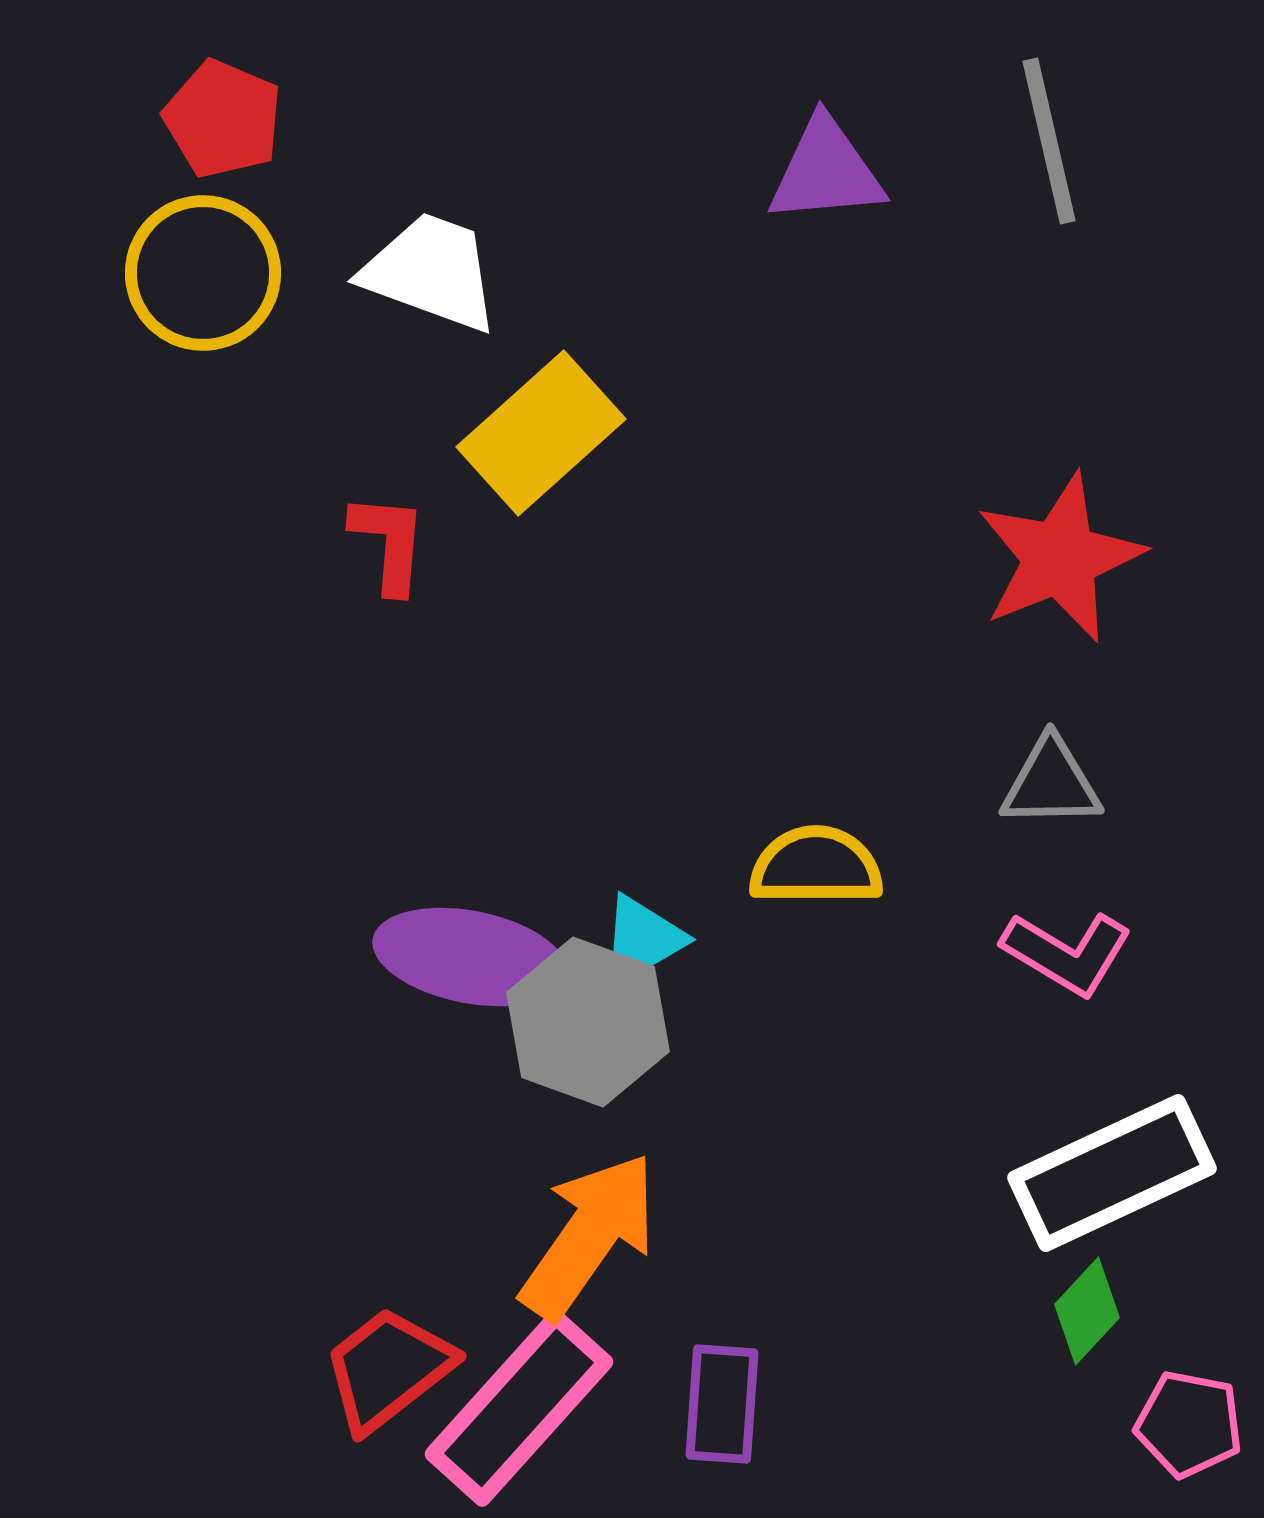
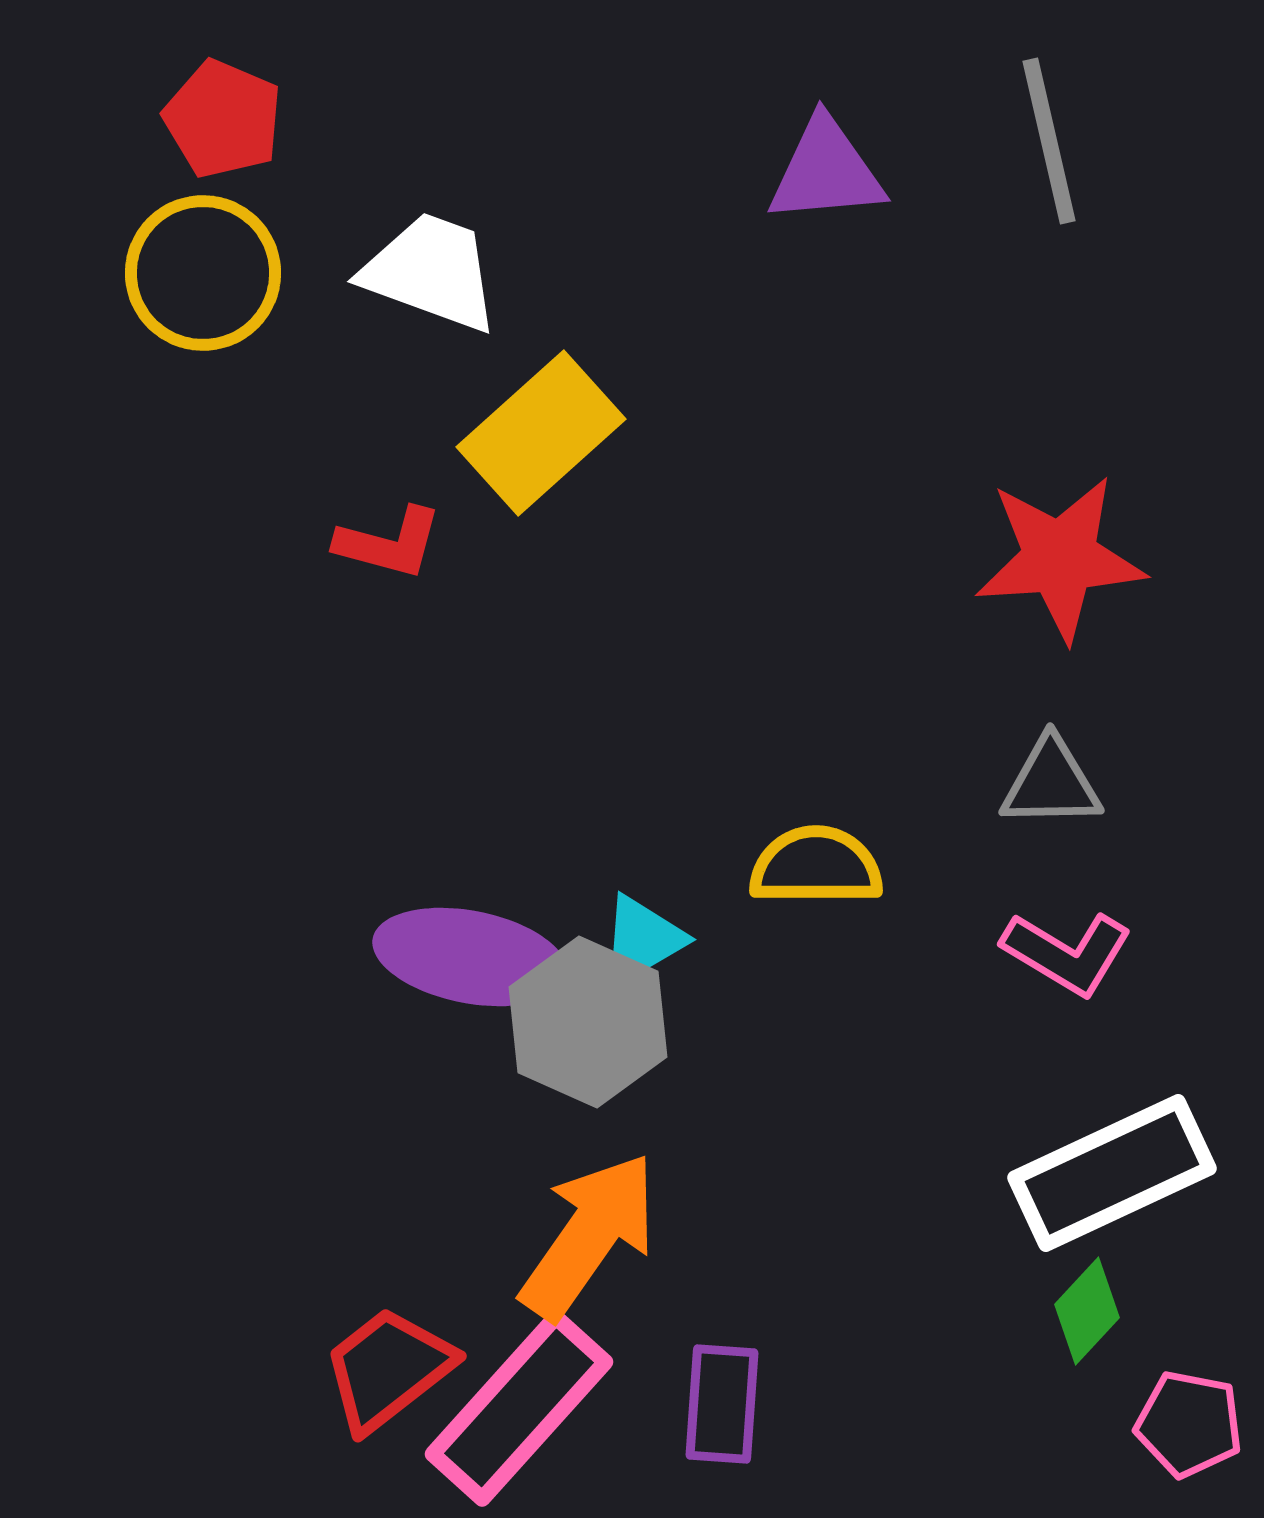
red L-shape: rotated 100 degrees clockwise
red star: rotated 18 degrees clockwise
gray hexagon: rotated 4 degrees clockwise
